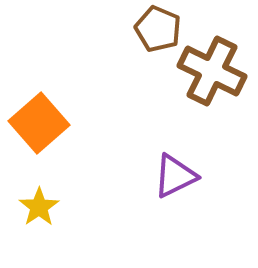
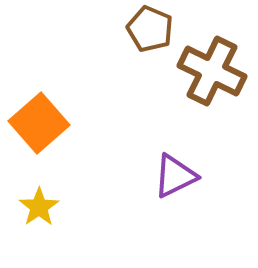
brown pentagon: moved 8 px left
